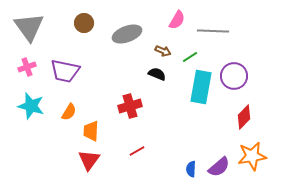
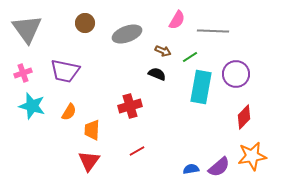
brown circle: moved 1 px right
gray triangle: moved 2 px left, 2 px down
pink cross: moved 4 px left, 6 px down
purple circle: moved 2 px right, 2 px up
cyan star: moved 1 px right
orange trapezoid: moved 1 px right, 1 px up
red triangle: moved 1 px down
blue semicircle: rotated 77 degrees clockwise
